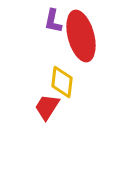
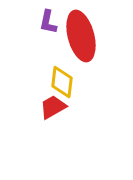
purple L-shape: moved 5 px left, 1 px down
red trapezoid: moved 6 px right; rotated 28 degrees clockwise
